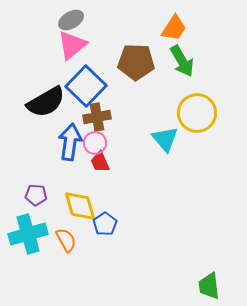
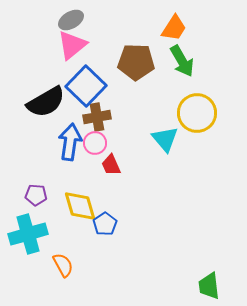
red trapezoid: moved 11 px right, 3 px down
orange semicircle: moved 3 px left, 25 px down
